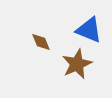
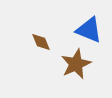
brown star: moved 1 px left
